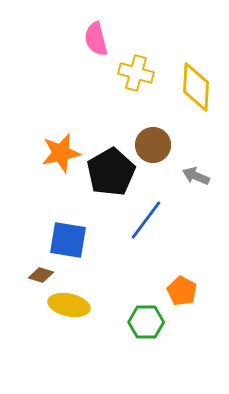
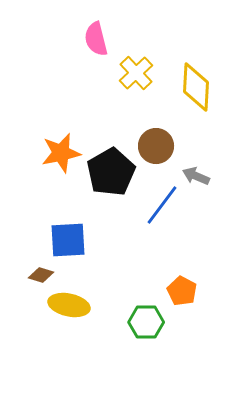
yellow cross: rotated 32 degrees clockwise
brown circle: moved 3 px right, 1 px down
blue line: moved 16 px right, 15 px up
blue square: rotated 12 degrees counterclockwise
